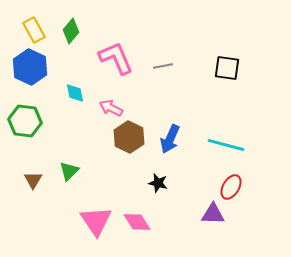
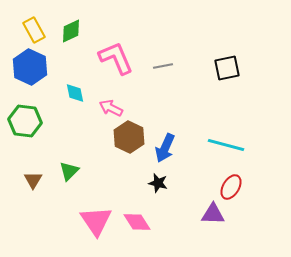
green diamond: rotated 25 degrees clockwise
black square: rotated 20 degrees counterclockwise
blue arrow: moved 5 px left, 9 px down
